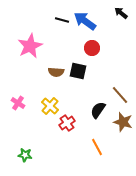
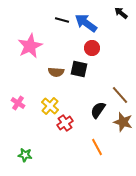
blue arrow: moved 1 px right, 2 px down
black square: moved 1 px right, 2 px up
red cross: moved 2 px left
